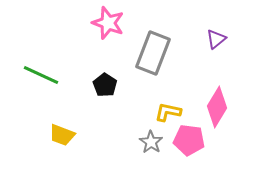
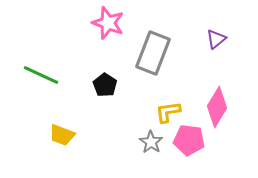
yellow L-shape: rotated 20 degrees counterclockwise
